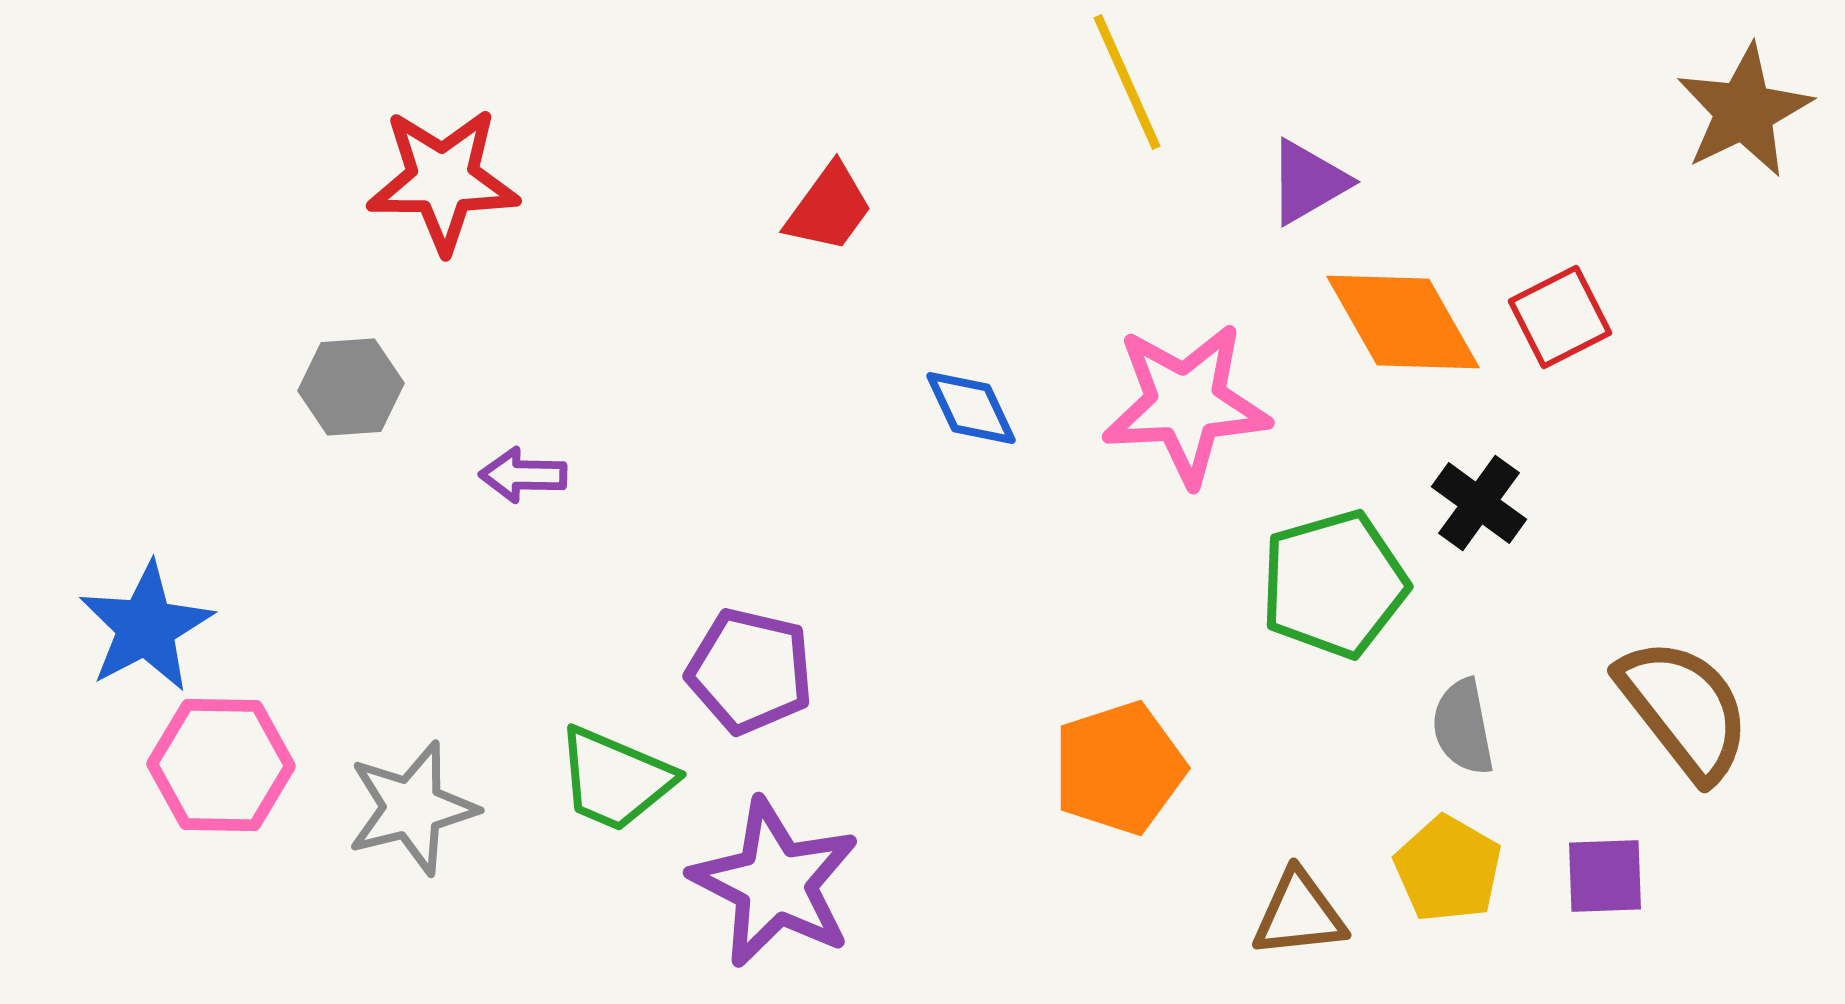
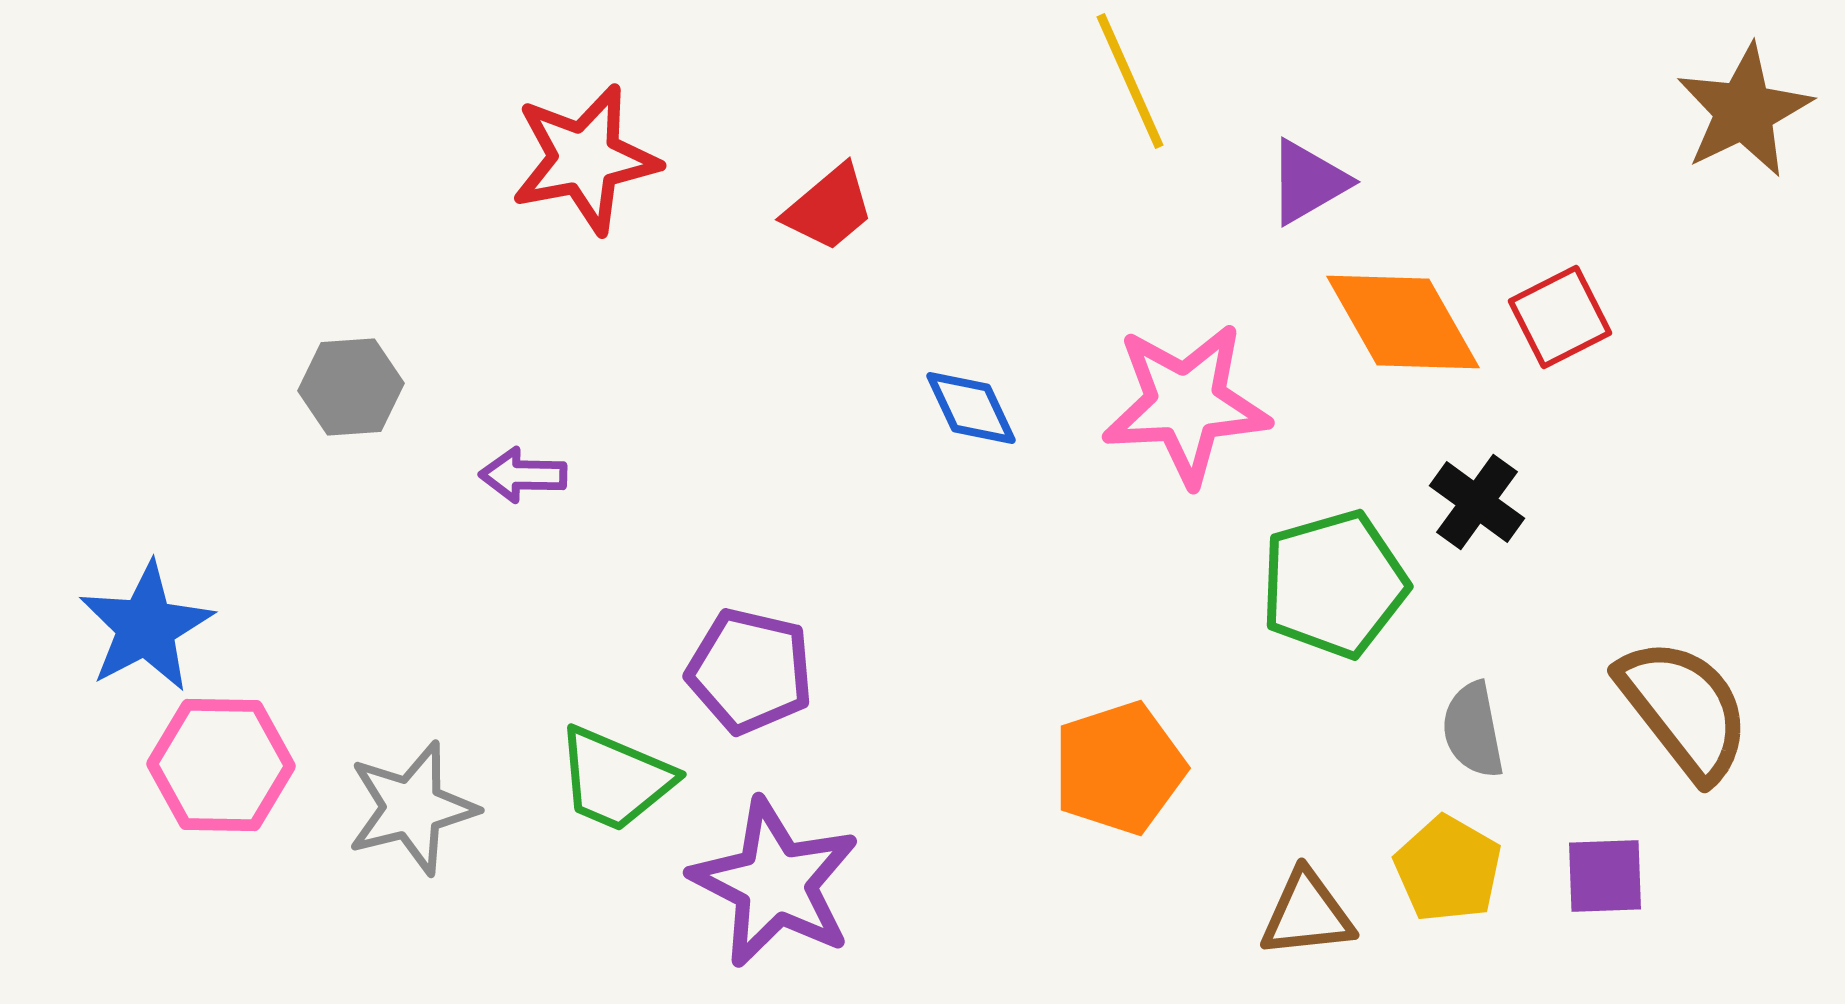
yellow line: moved 3 px right, 1 px up
red star: moved 142 px right, 21 px up; rotated 11 degrees counterclockwise
red trapezoid: rotated 14 degrees clockwise
black cross: moved 2 px left, 1 px up
gray semicircle: moved 10 px right, 3 px down
brown triangle: moved 8 px right
